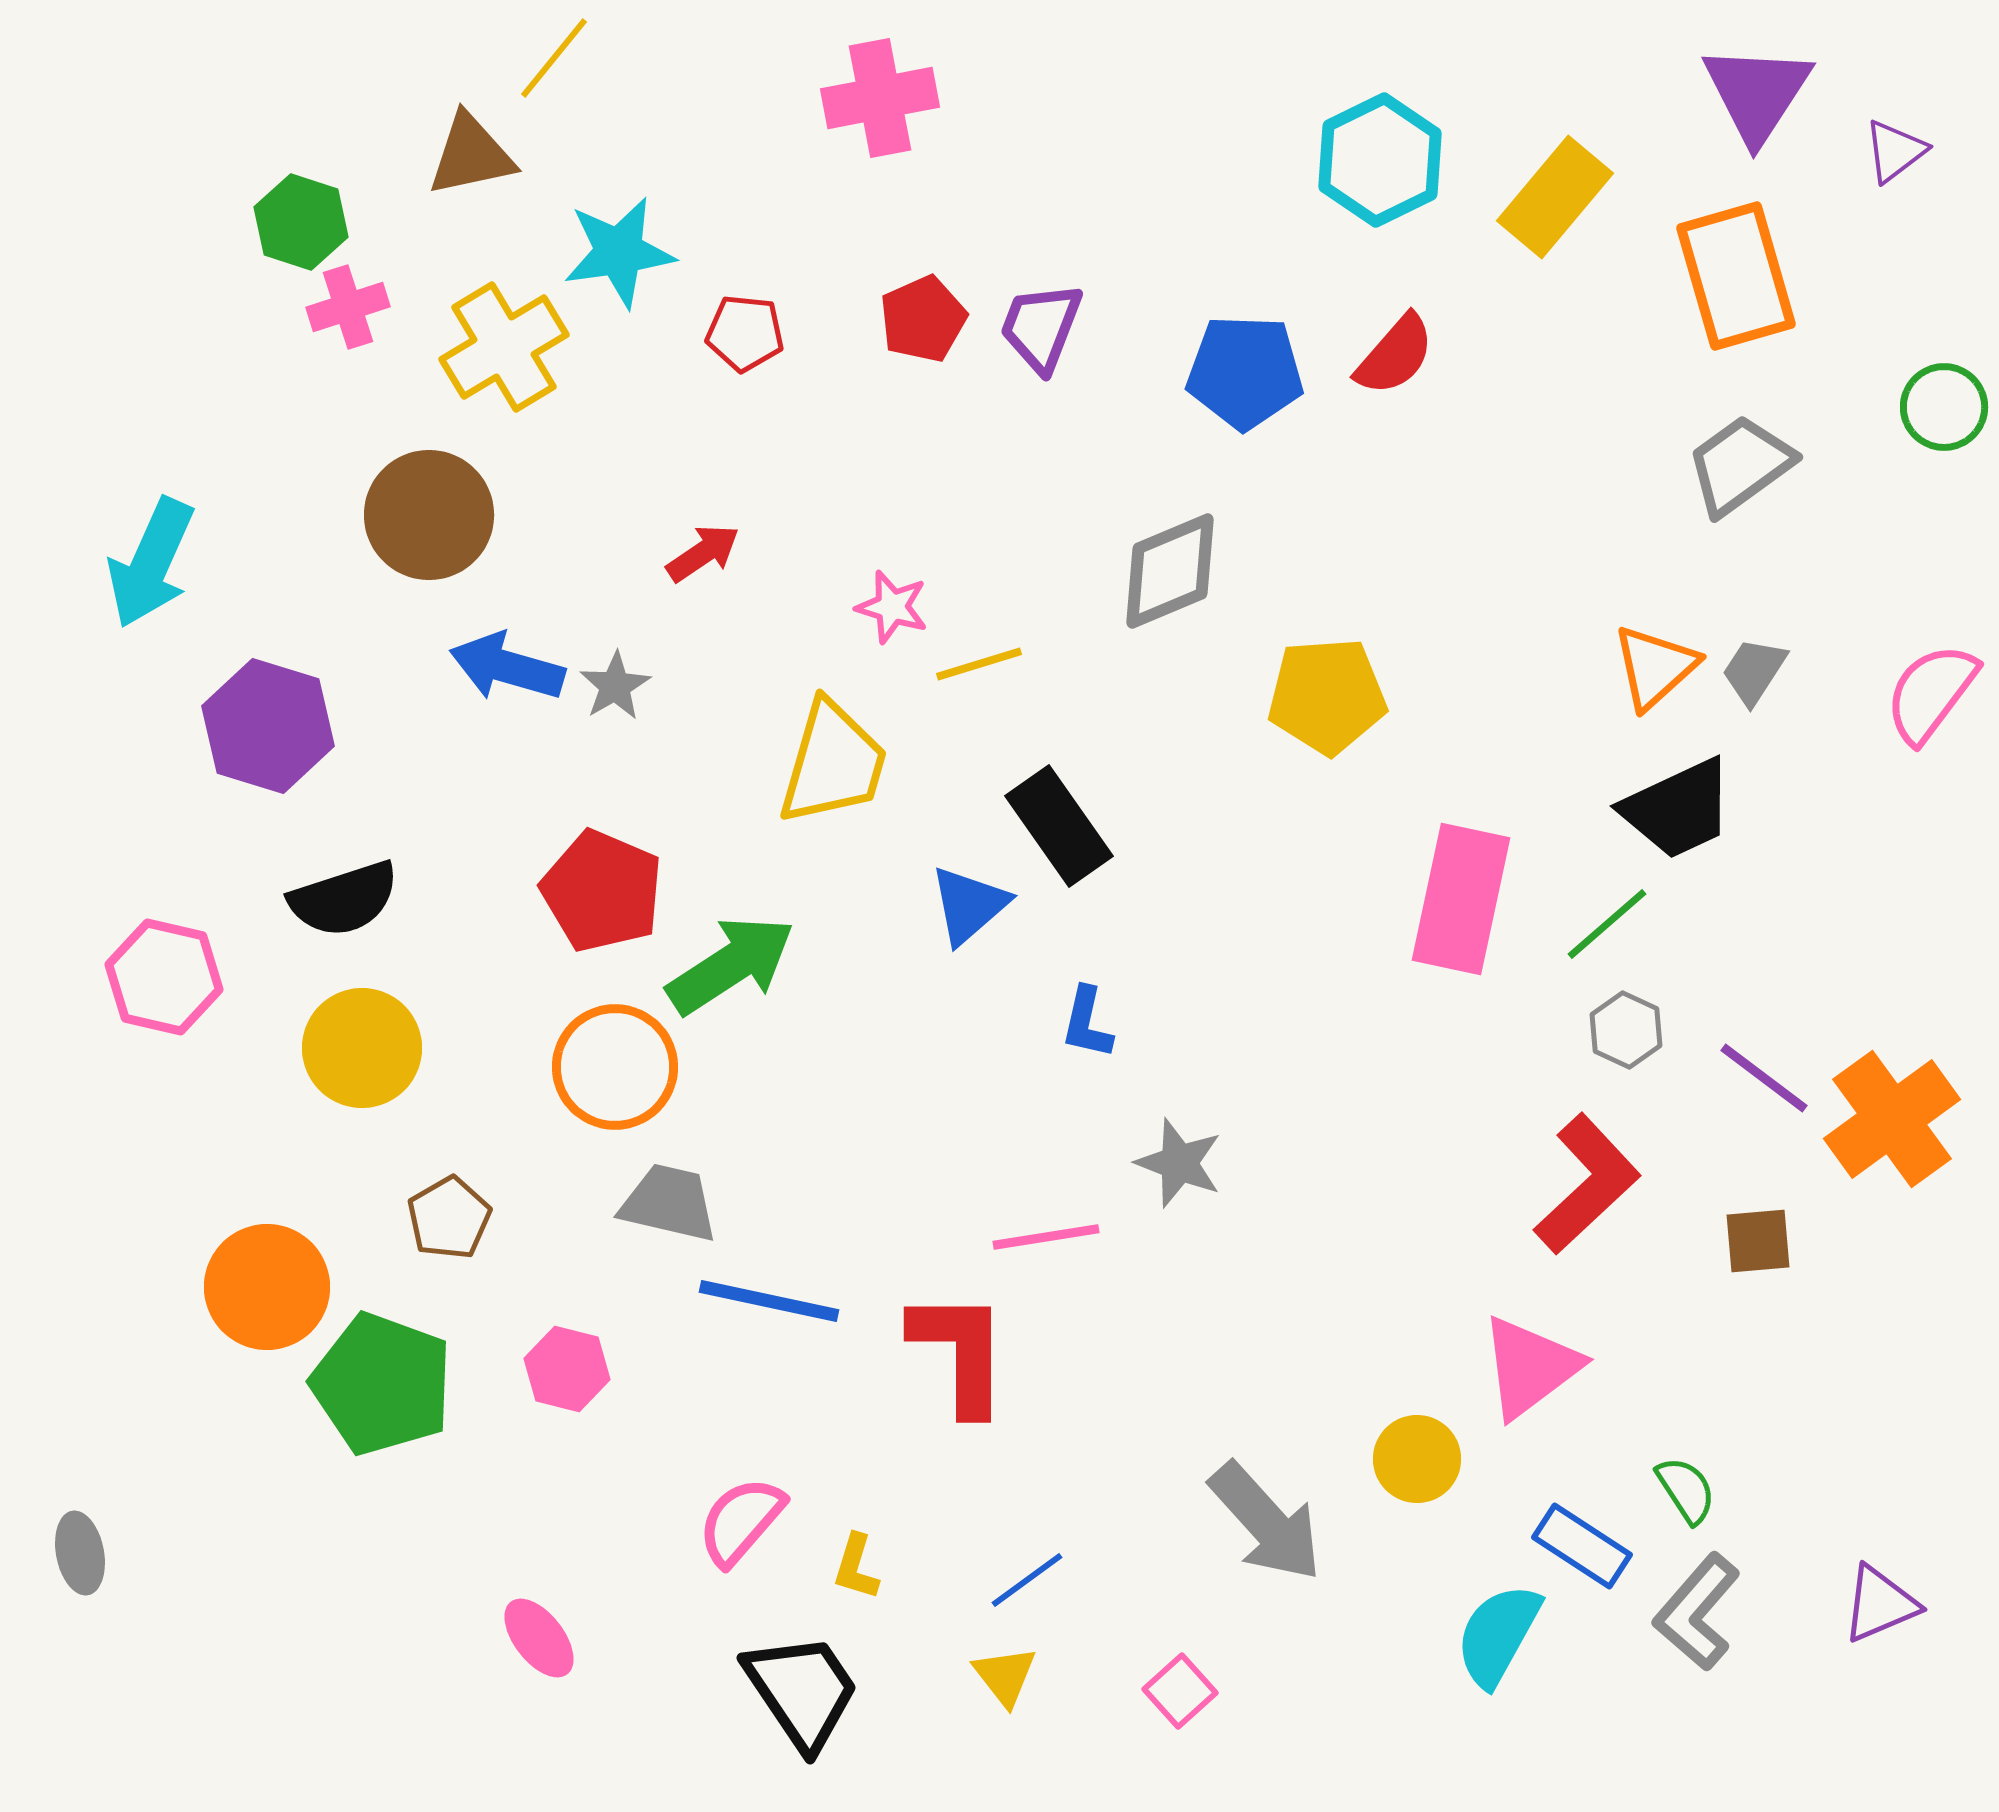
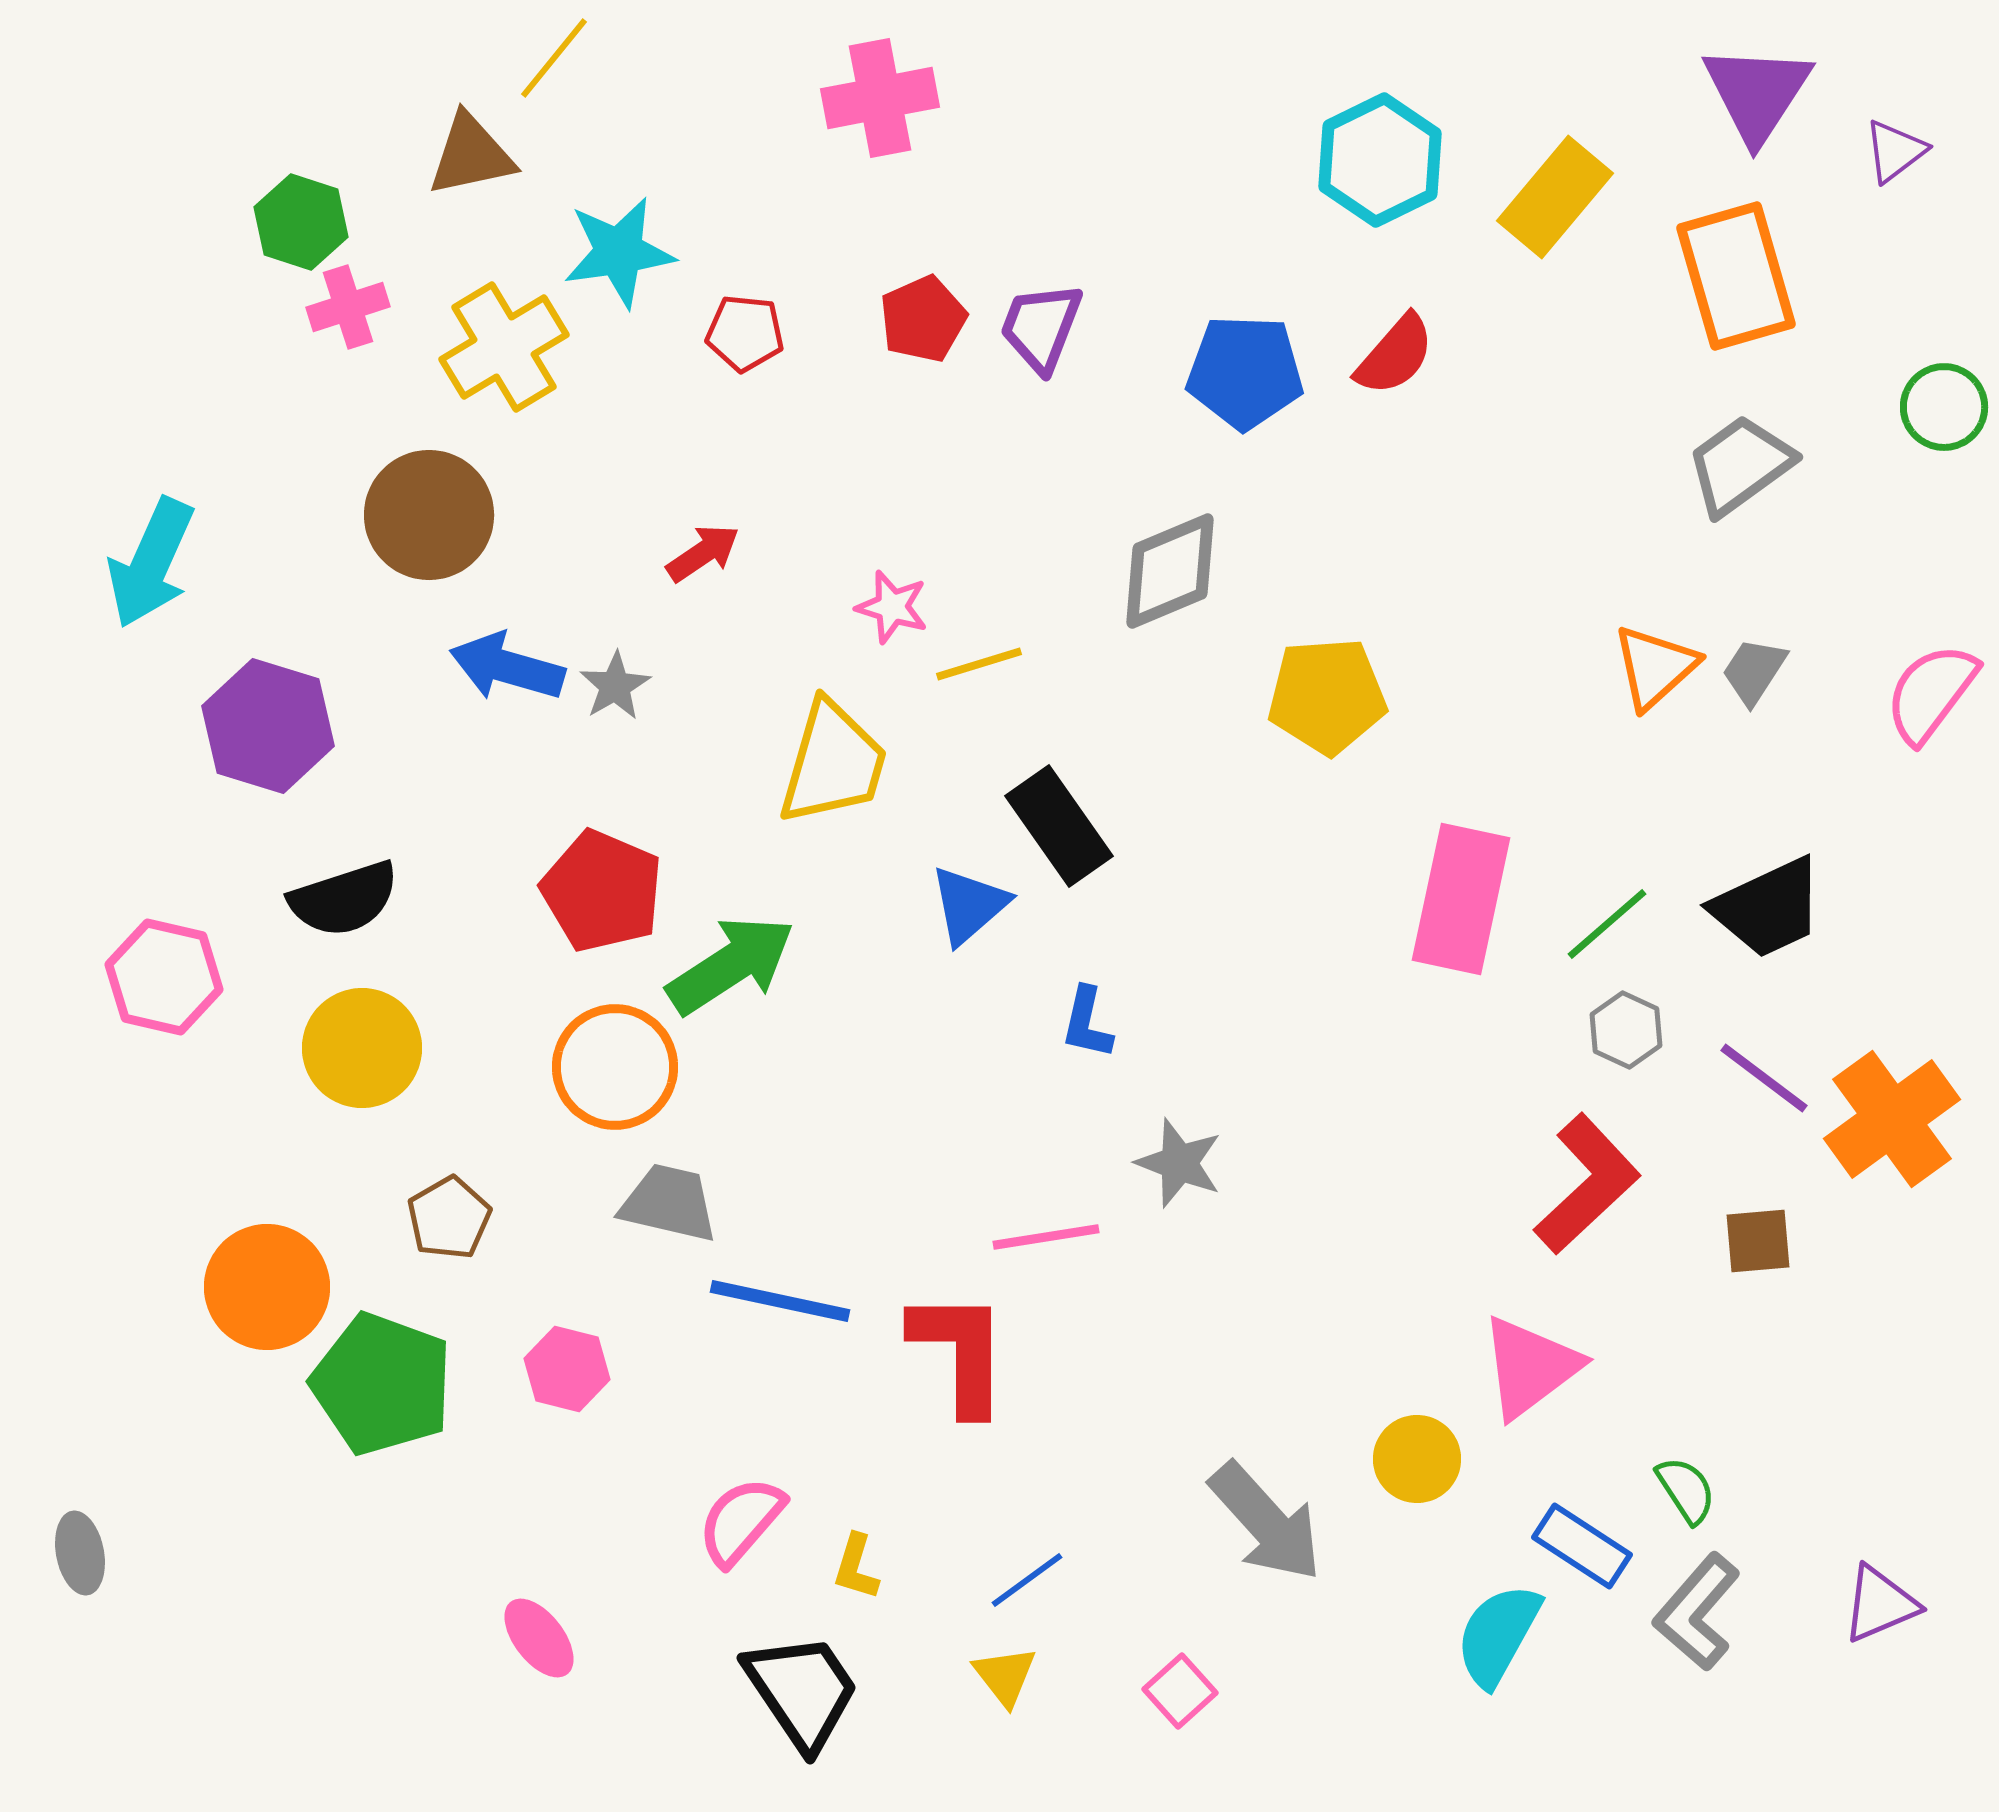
black trapezoid at (1678, 809): moved 90 px right, 99 px down
blue line at (769, 1301): moved 11 px right
